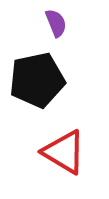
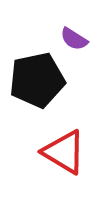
purple semicircle: moved 18 px right, 16 px down; rotated 144 degrees clockwise
